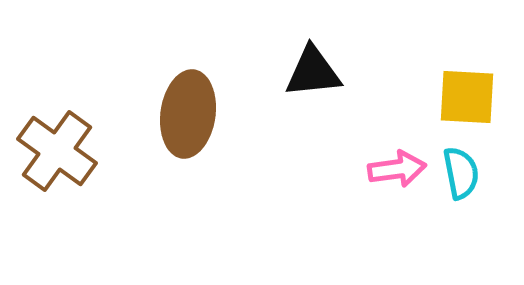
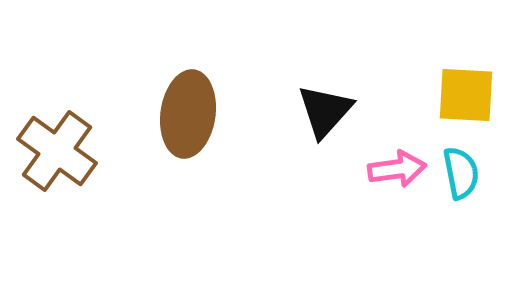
black triangle: moved 12 px right, 39 px down; rotated 42 degrees counterclockwise
yellow square: moved 1 px left, 2 px up
